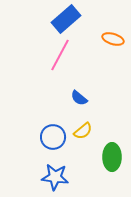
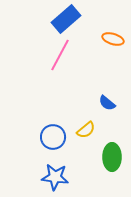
blue semicircle: moved 28 px right, 5 px down
yellow semicircle: moved 3 px right, 1 px up
